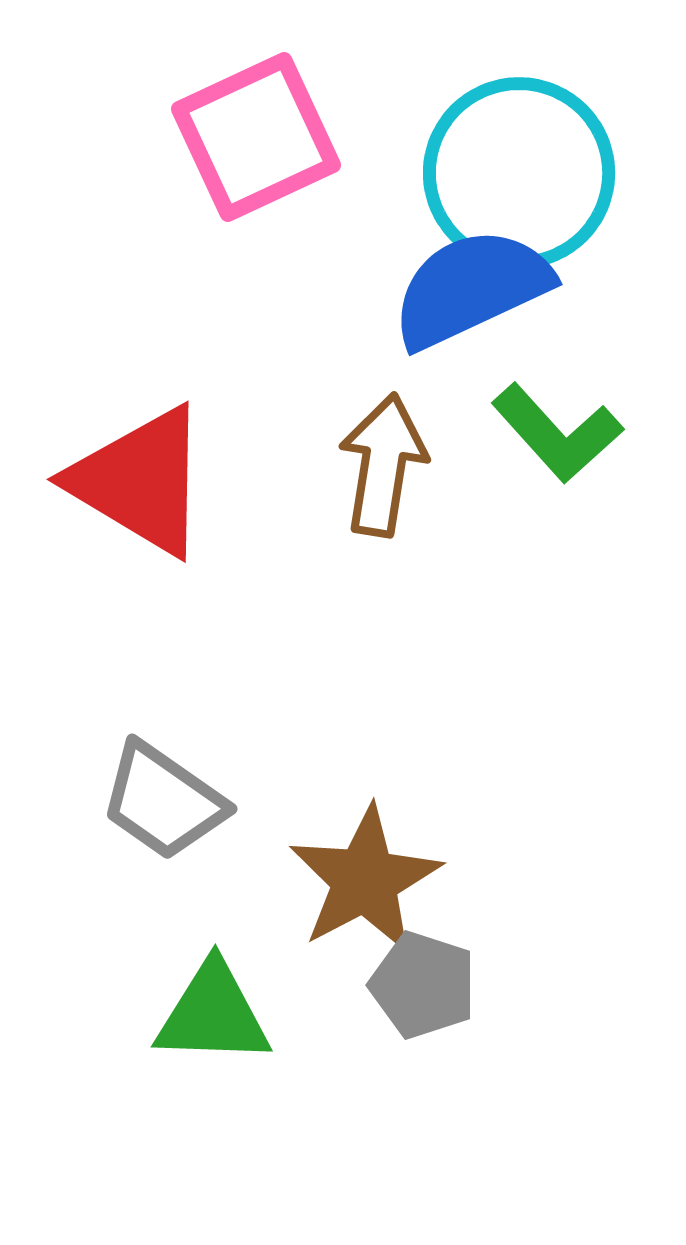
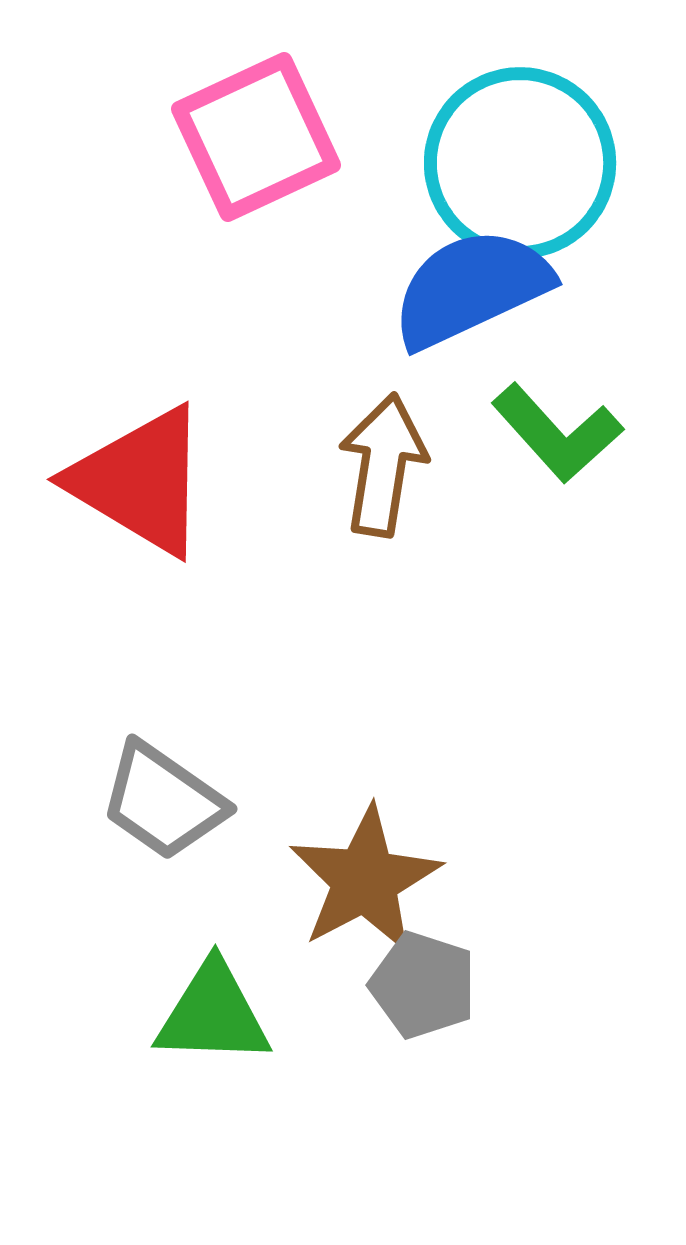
cyan circle: moved 1 px right, 10 px up
